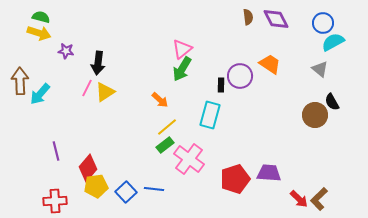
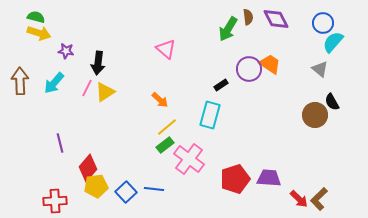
green semicircle: moved 5 px left
cyan semicircle: rotated 20 degrees counterclockwise
pink triangle: moved 16 px left; rotated 40 degrees counterclockwise
green arrow: moved 46 px right, 40 px up
purple circle: moved 9 px right, 7 px up
black rectangle: rotated 56 degrees clockwise
cyan arrow: moved 14 px right, 11 px up
purple line: moved 4 px right, 8 px up
purple trapezoid: moved 5 px down
